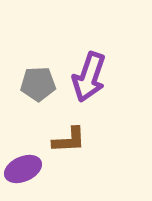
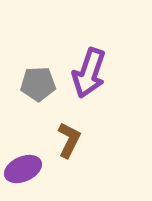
purple arrow: moved 4 px up
brown L-shape: rotated 60 degrees counterclockwise
